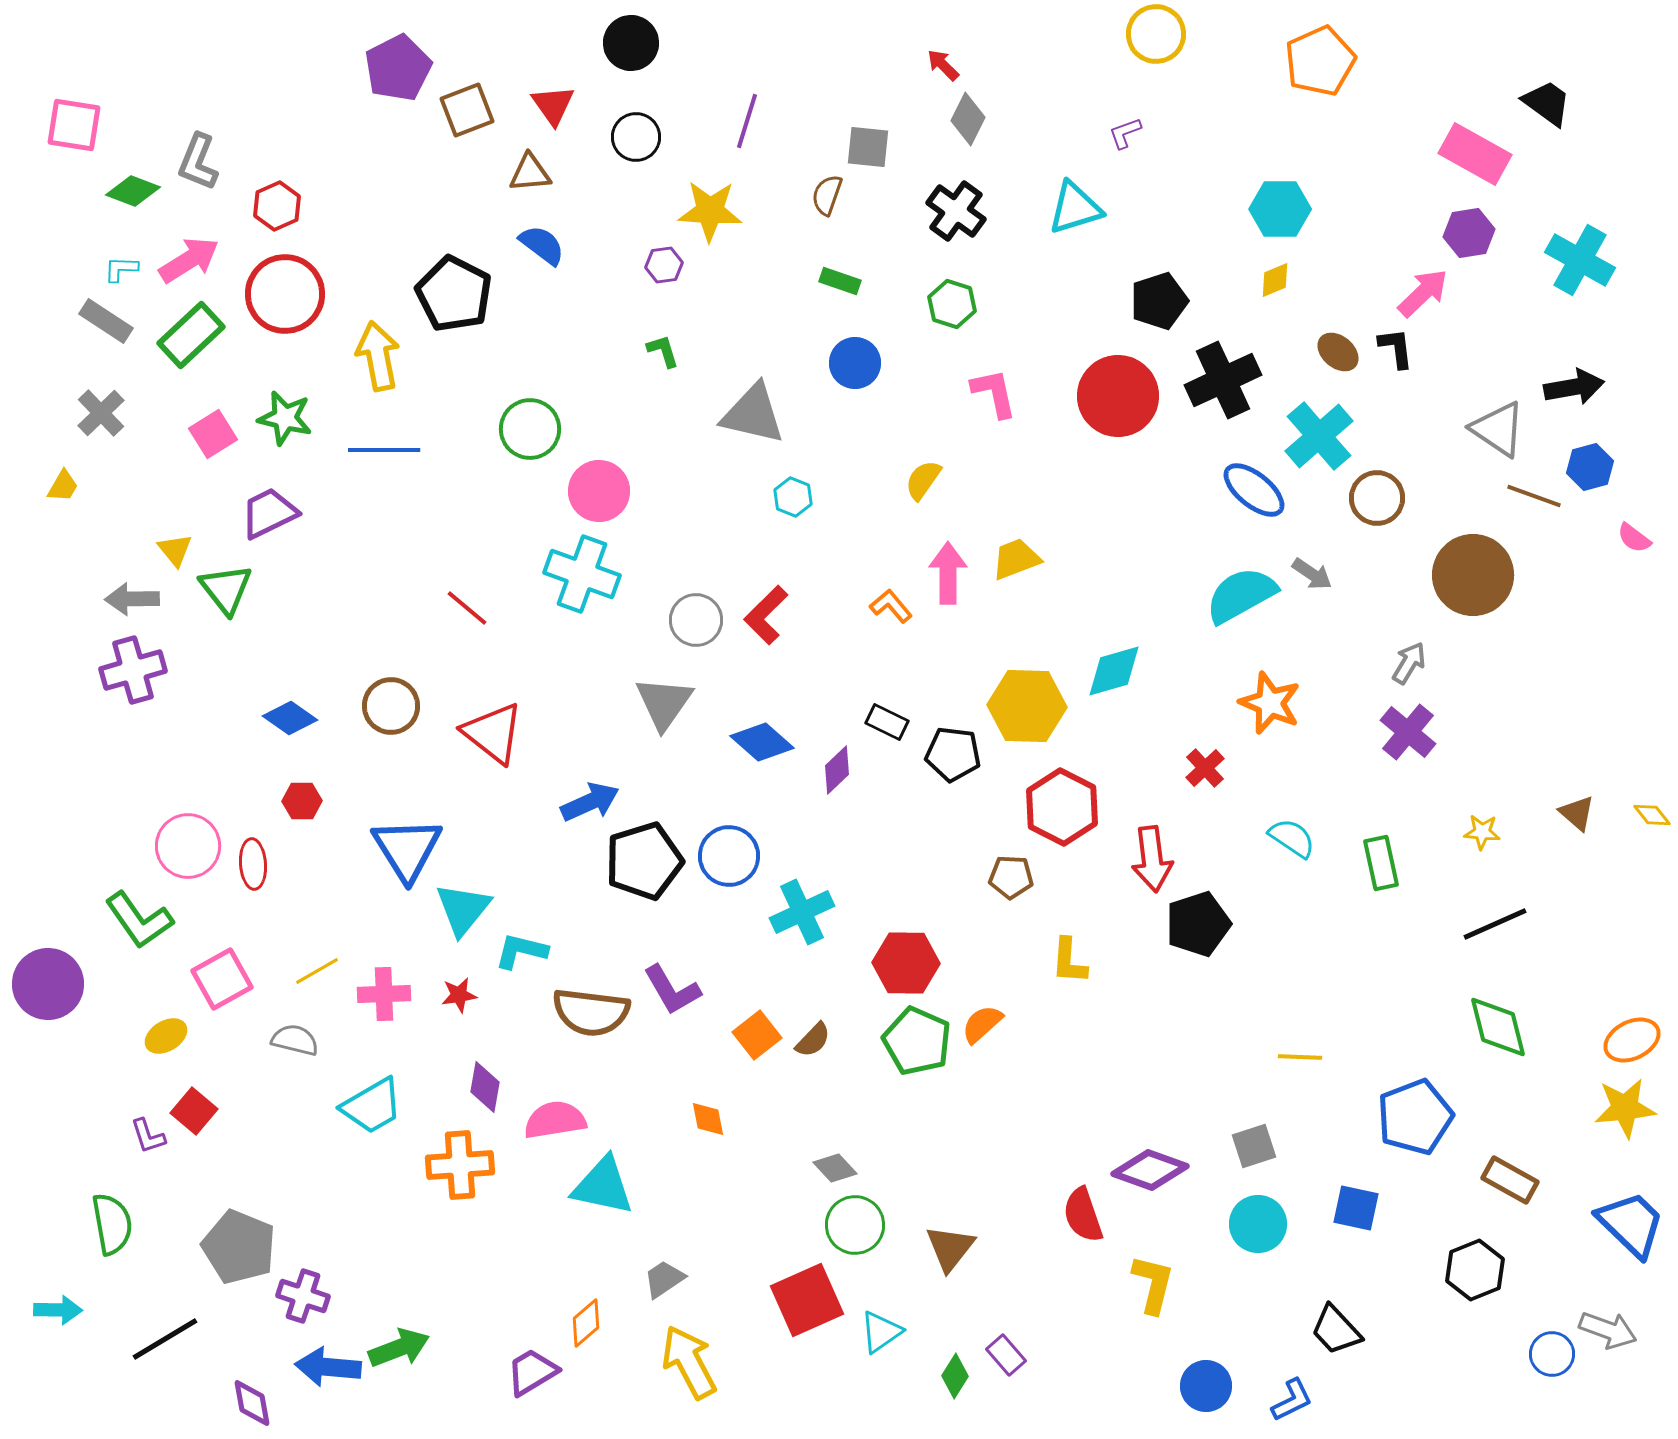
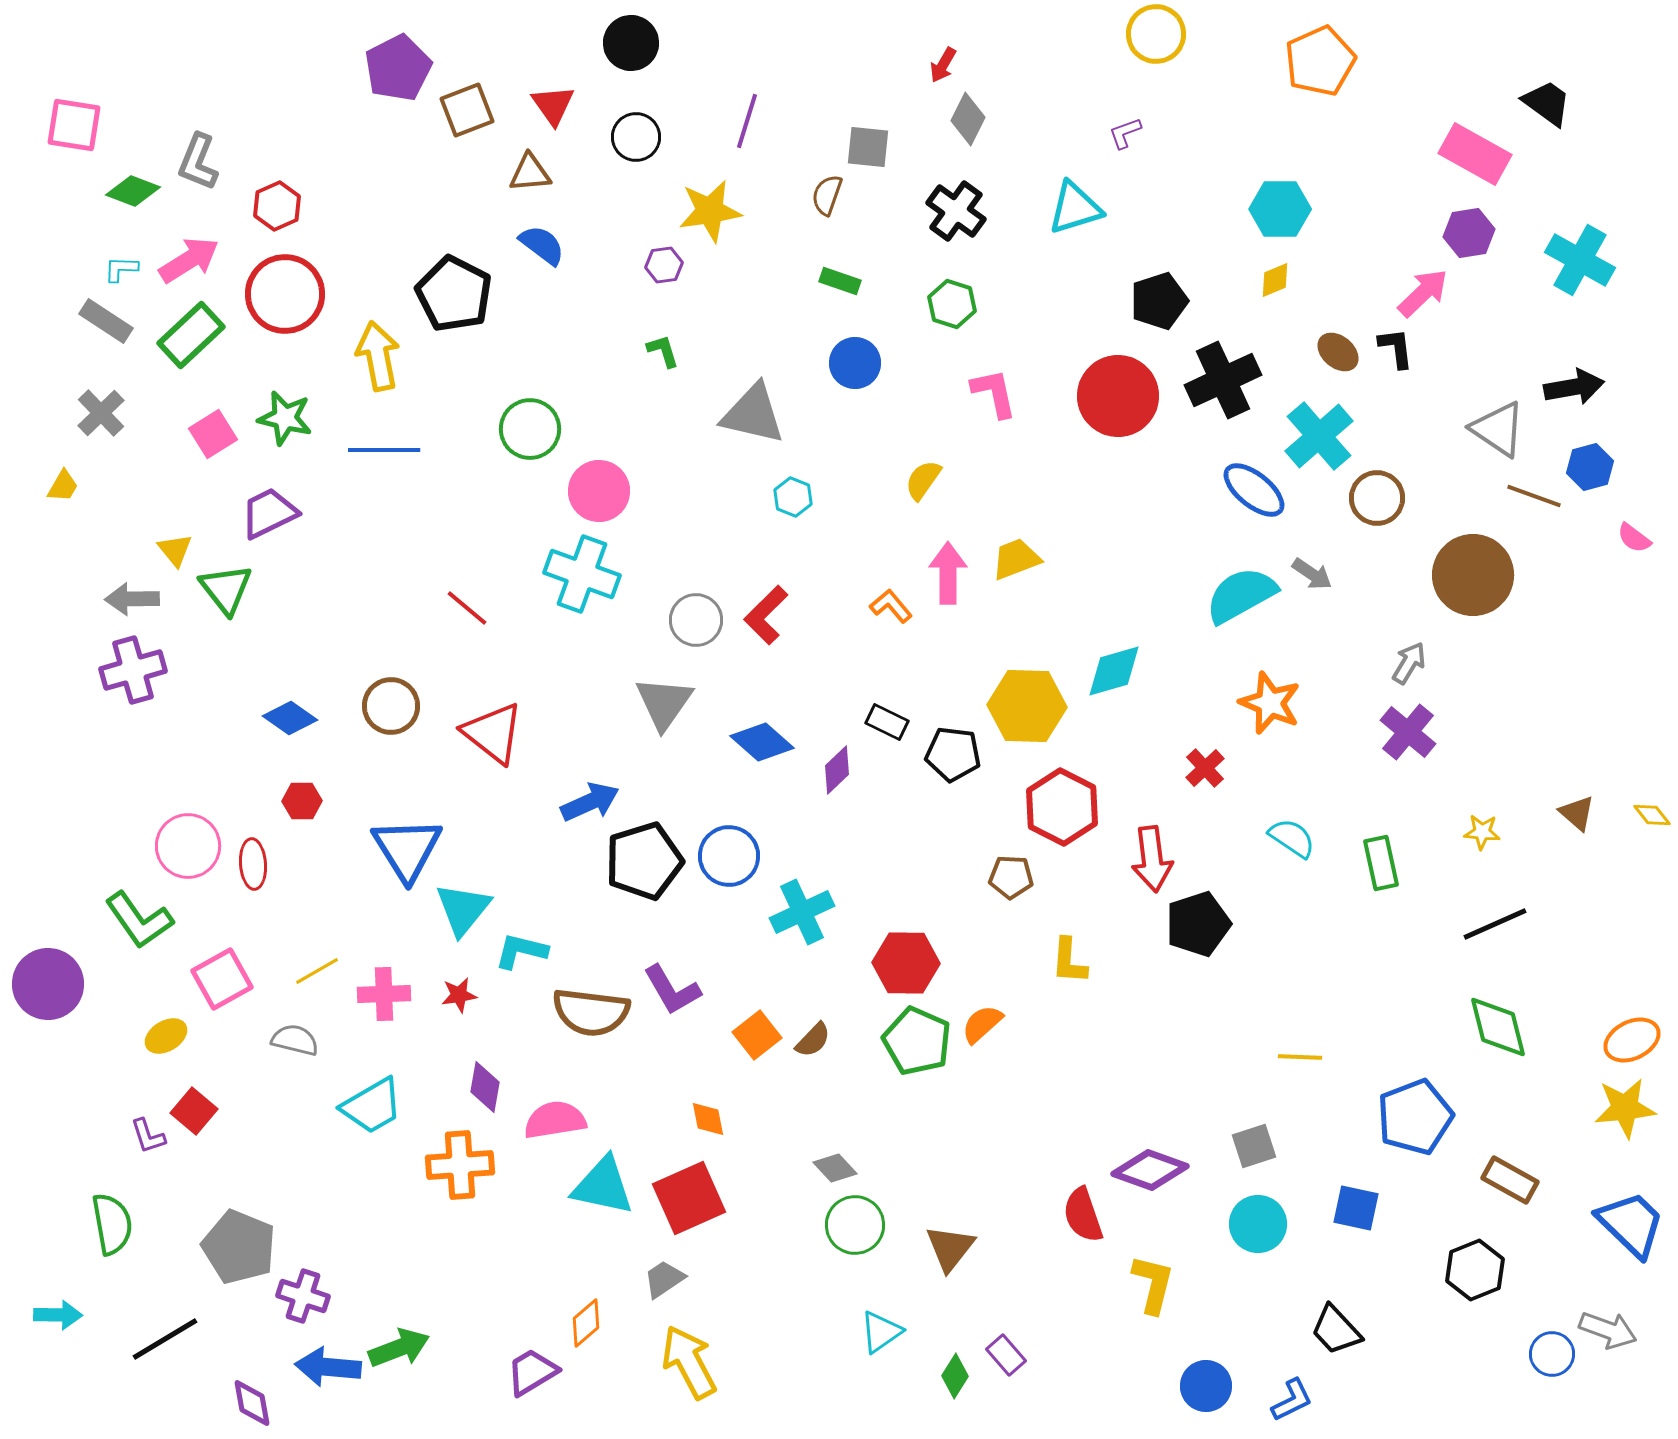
red arrow at (943, 65): rotated 105 degrees counterclockwise
yellow star at (710, 211): rotated 12 degrees counterclockwise
red square at (807, 1300): moved 118 px left, 102 px up
cyan arrow at (58, 1310): moved 5 px down
